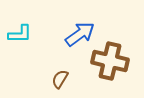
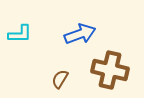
blue arrow: rotated 16 degrees clockwise
brown cross: moved 9 px down
